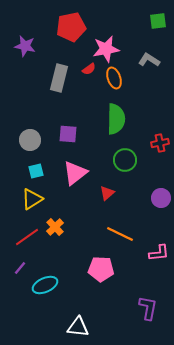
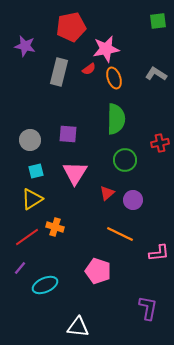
gray L-shape: moved 7 px right, 14 px down
gray rectangle: moved 6 px up
pink triangle: rotated 20 degrees counterclockwise
purple circle: moved 28 px left, 2 px down
orange cross: rotated 30 degrees counterclockwise
pink pentagon: moved 3 px left, 2 px down; rotated 15 degrees clockwise
